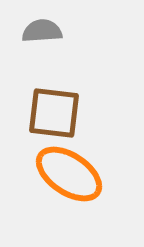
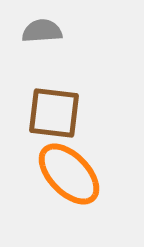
orange ellipse: rotated 12 degrees clockwise
